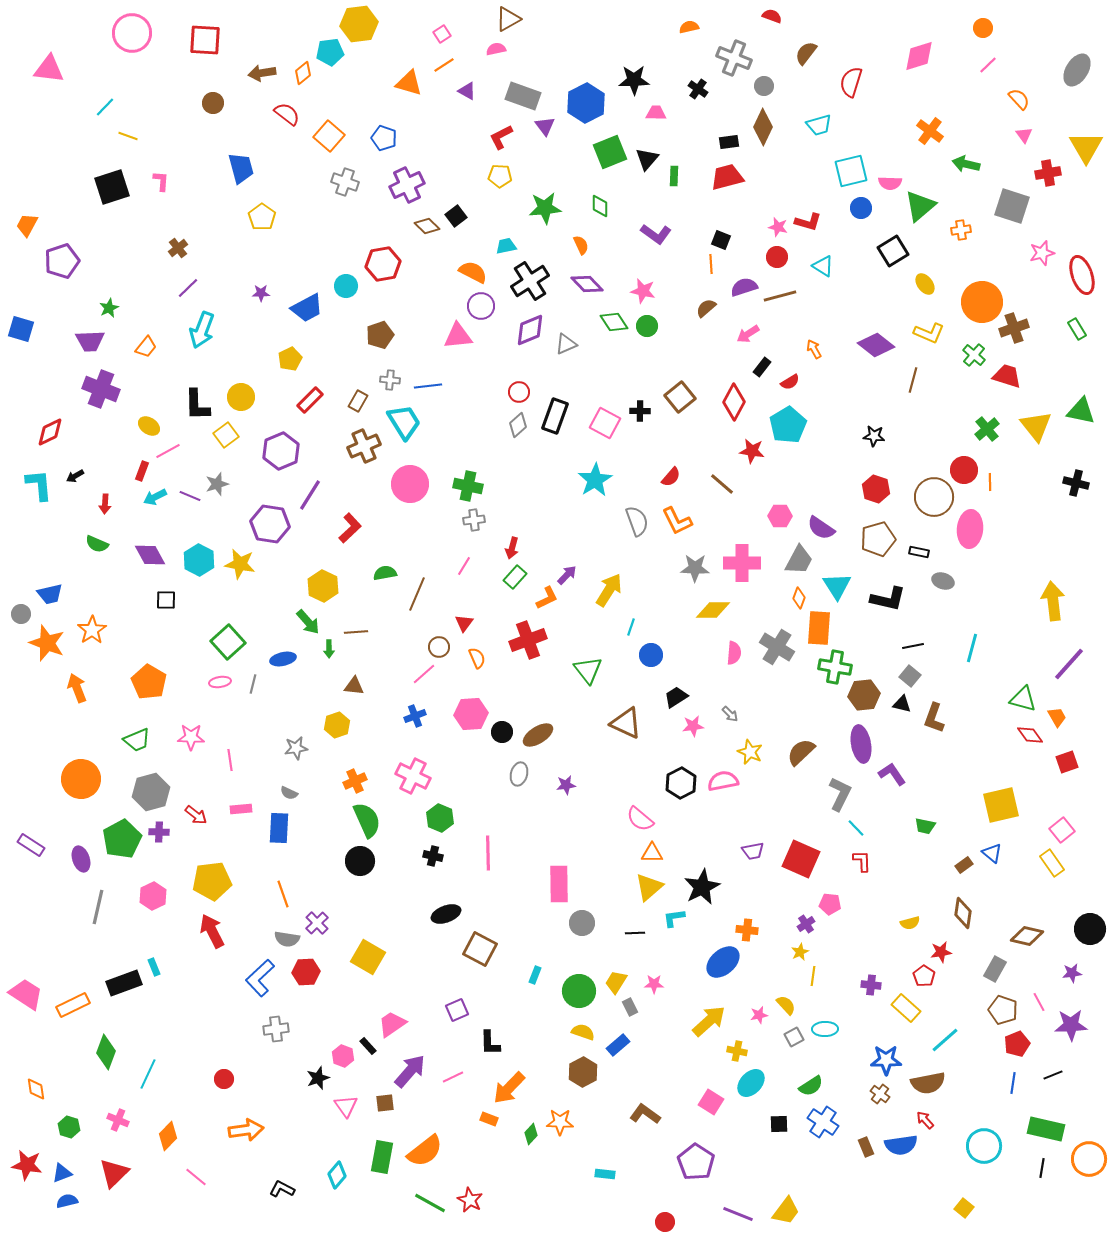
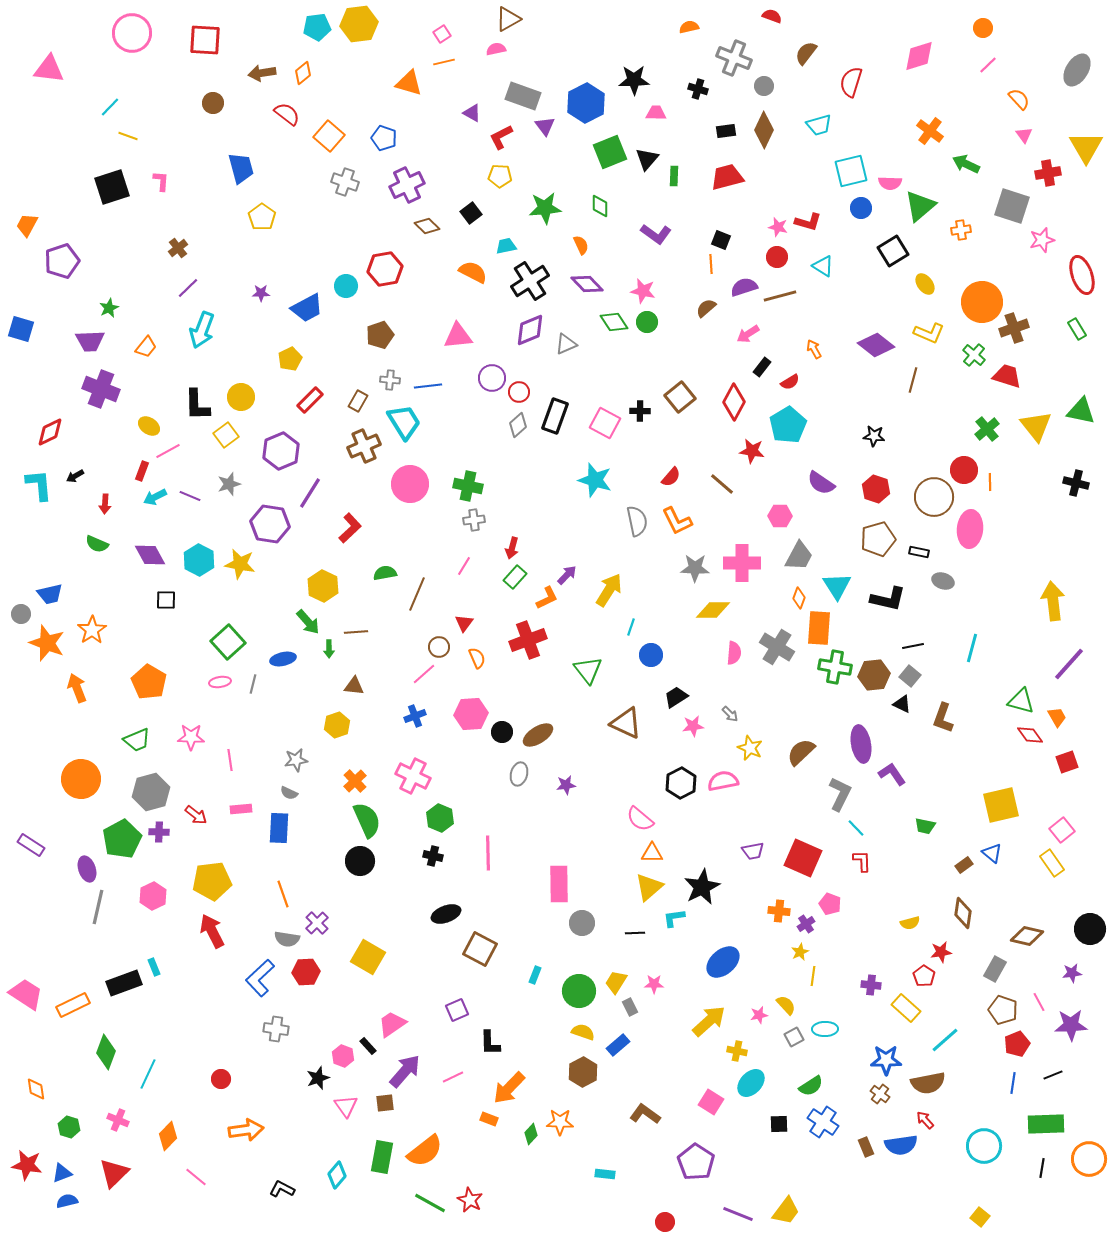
cyan pentagon at (330, 52): moved 13 px left, 25 px up
orange line at (444, 65): moved 3 px up; rotated 20 degrees clockwise
black cross at (698, 89): rotated 18 degrees counterclockwise
purple triangle at (467, 91): moved 5 px right, 22 px down
cyan line at (105, 107): moved 5 px right
brown diamond at (763, 127): moved 1 px right, 3 px down
black rectangle at (729, 142): moved 3 px left, 11 px up
green arrow at (966, 164): rotated 12 degrees clockwise
black square at (456, 216): moved 15 px right, 3 px up
pink star at (1042, 253): moved 13 px up
red hexagon at (383, 264): moved 2 px right, 5 px down
purple circle at (481, 306): moved 11 px right, 72 px down
green circle at (647, 326): moved 4 px up
cyan star at (595, 480): rotated 24 degrees counterclockwise
gray star at (217, 484): moved 12 px right
purple line at (310, 495): moved 2 px up
gray semicircle at (637, 521): rotated 8 degrees clockwise
purple semicircle at (821, 528): moved 45 px up
gray trapezoid at (799, 560): moved 4 px up
brown hexagon at (864, 695): moved 10 px right, 20 px up
green triangle at (1023, 699): moved 2 px left, 2 px down
black triangle at (902, 704): rotated 12 degrees clockwise
brown L-shape at (934, 718): moved 9 px right
gray star at (296, 748): moved 12 px down
yellow star at (750, 752): moved 4 px up
orange cross at (355, 781): rotated 20 degrees counterclockwise
purple ellipse at (81, 859): moved 6 px right, 10 px down
red square at (801, 859): moved 2 px right, 1 px up
pink pentagon at (830, 904): rotated 15 degrees clockwise
orange cross at (747, 930): moved 32 px right, 19 px up
gray cross at (276, 1029): rotated 15 degrees clockwise
purple arrow at (410, 1071): moved 5 px left
red circle at (224, 1079): moved 3 px left
green rectangle at (1046, 1129): moved 5 px up; rotated 15 degrees counterclockwise
yellow square at (964, 1208): moved 16 px right, 9 px down
